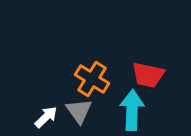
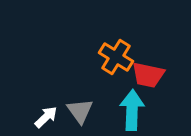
orange cross: moved 24 px right, 22 px up
gray triangle: moved 1 px right
